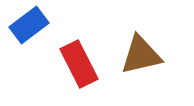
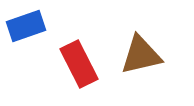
blue rectangle: moved 3 px left, 1 px down; rotated 18 degrees clockwise
